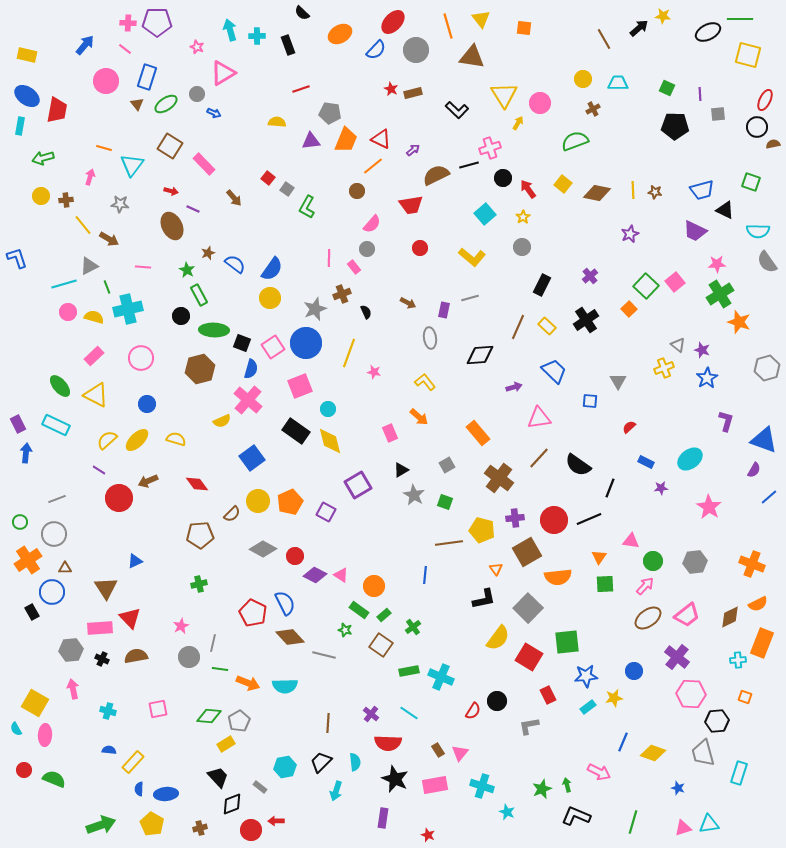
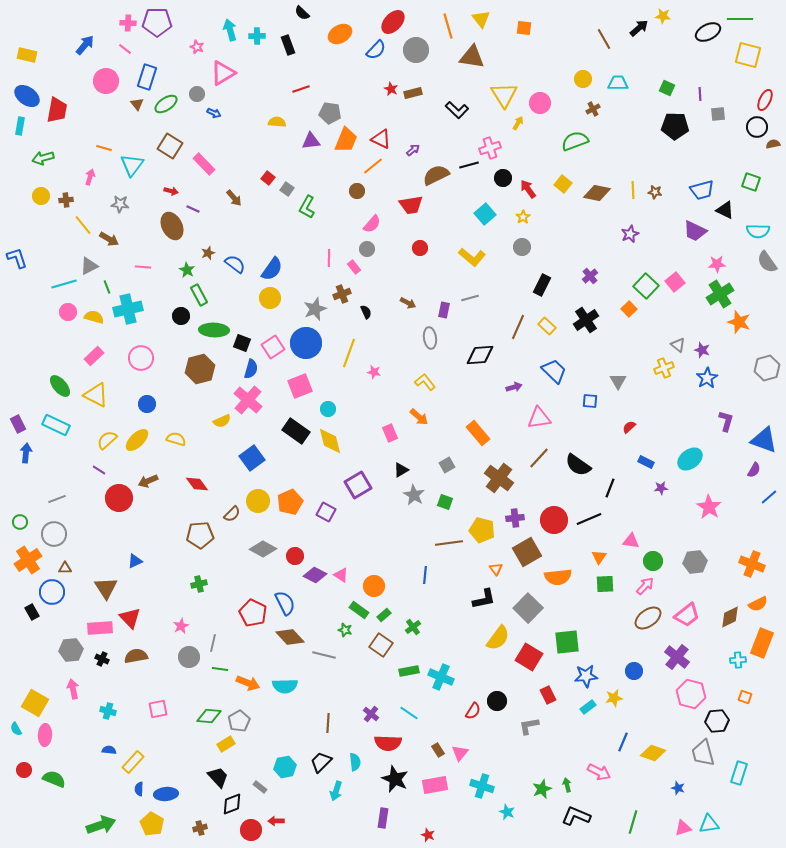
pink hexagon at (691, 694): rotated 12 degrees clockwise
